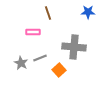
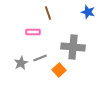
blue star: rotated 16 degrees clockwise
gray cross: moved 1 px left
gray star: rotated 16 degrees clockwise
